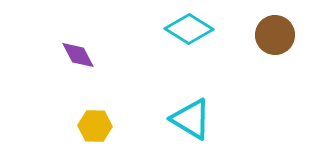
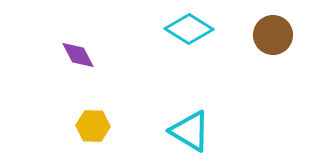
brown circle: moved 2 px left
cyan triangle: moved 1 px left, 12 px down
yellow hexagon: moved 2 px left
